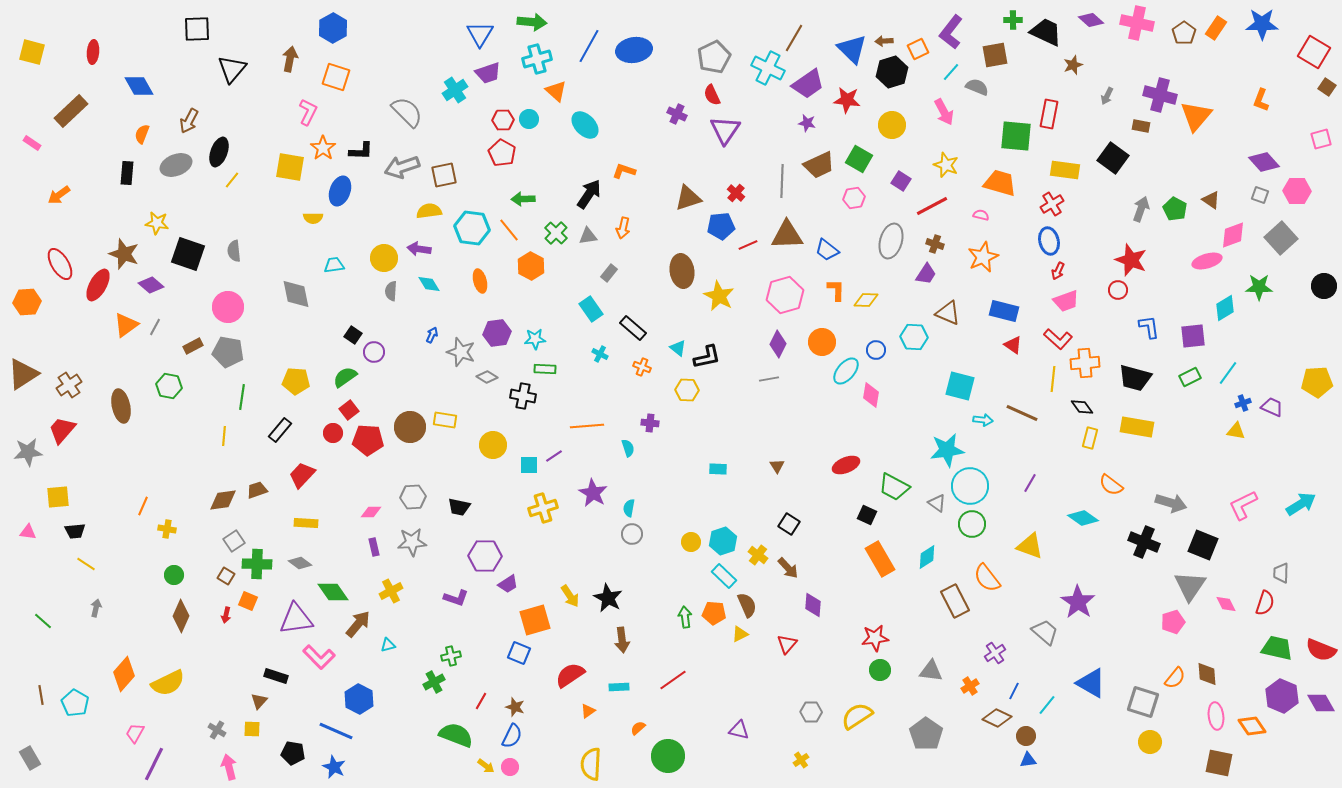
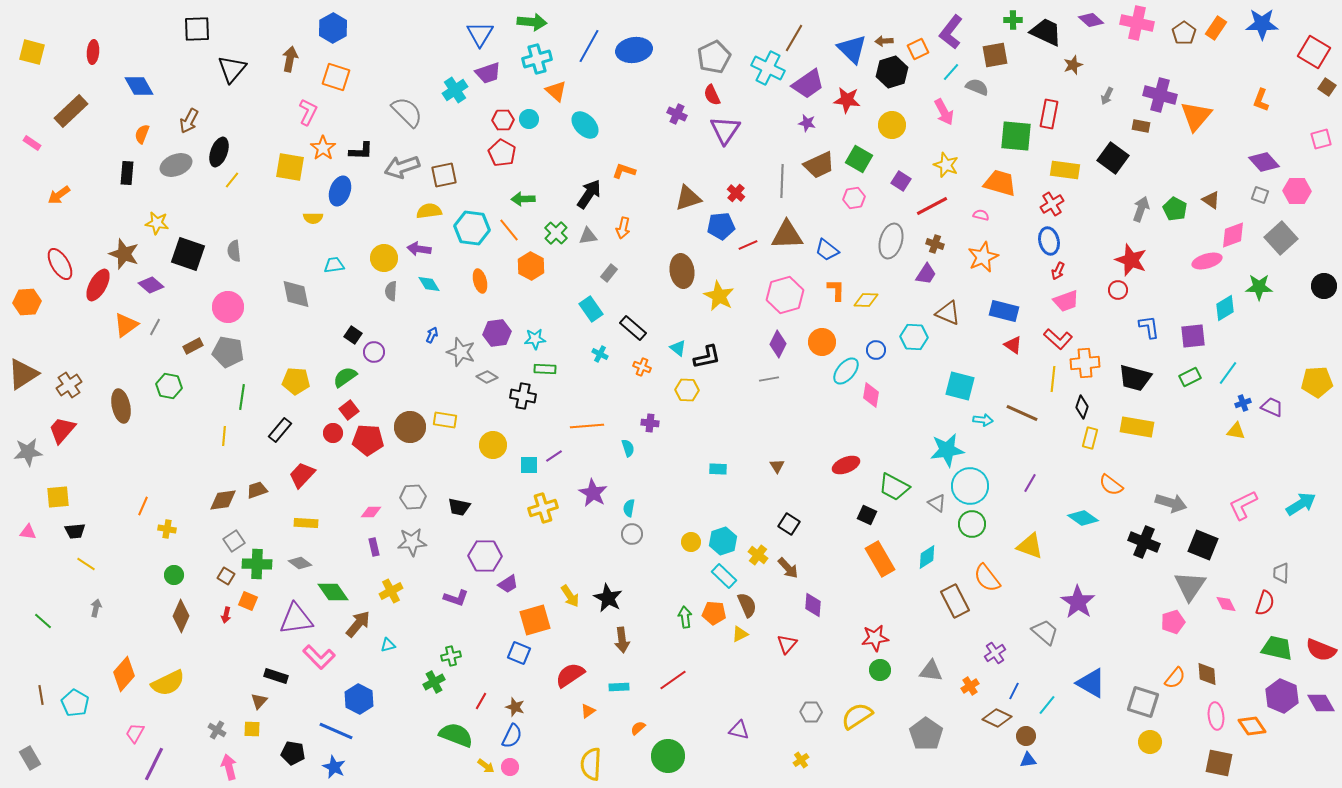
black diamond at (1082, 407): rotated 55 degrees clockwise
